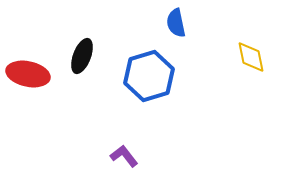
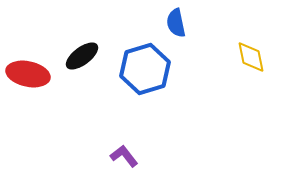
black ellipse: rotated 32 degrees clockwise
blue hexagon: moved 4 px left, 7 px up
